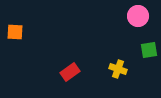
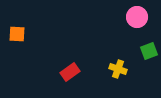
pink circle: moved 1 px left, 1 px down
orange square: moved 2 px right, 2 px down
green square: moved 1 px down; rotated 12 degrees counterclockwise
